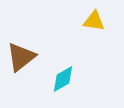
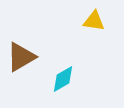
brown triangle: rotated 8 degrees clockwise
